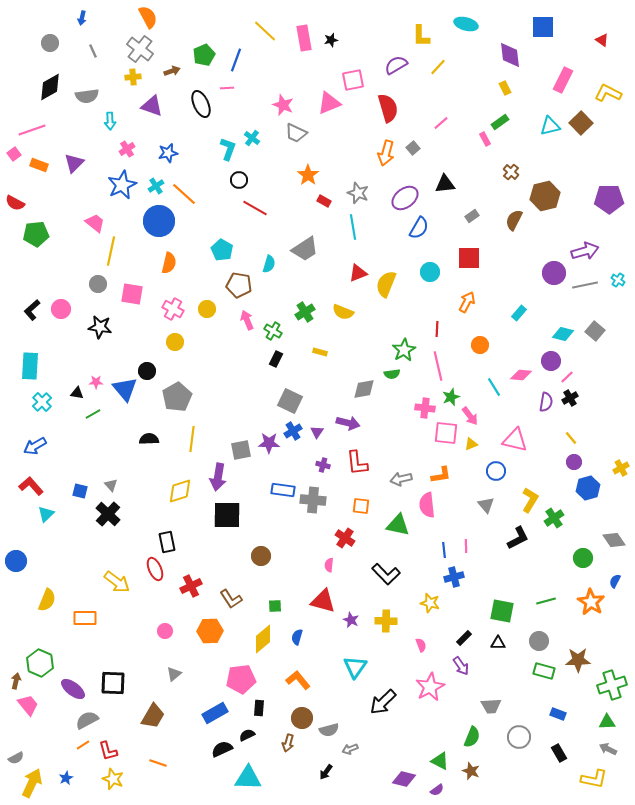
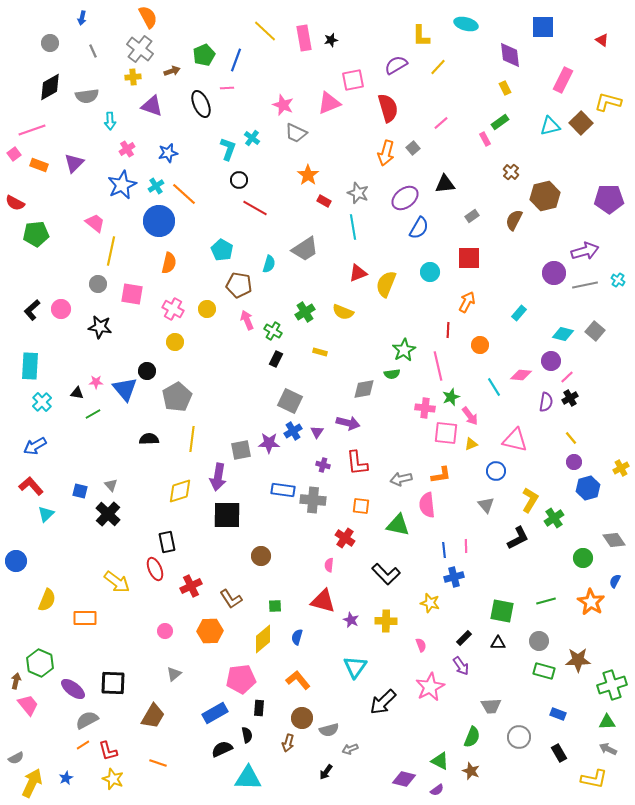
yellow L-shape at (608, 93): moved 9 px down; rotated 12 degrees counterclockwise
red line at (437, 329): moved 11 px right, 1 px down
black semicircle at (247, 735): rotated 105 degrees clockwise
